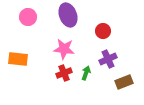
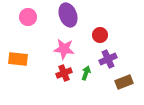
red circle: moved 3 px left, 4 px down
